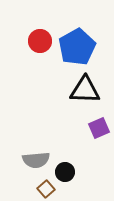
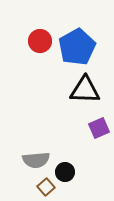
brown square: moved 2 px up
